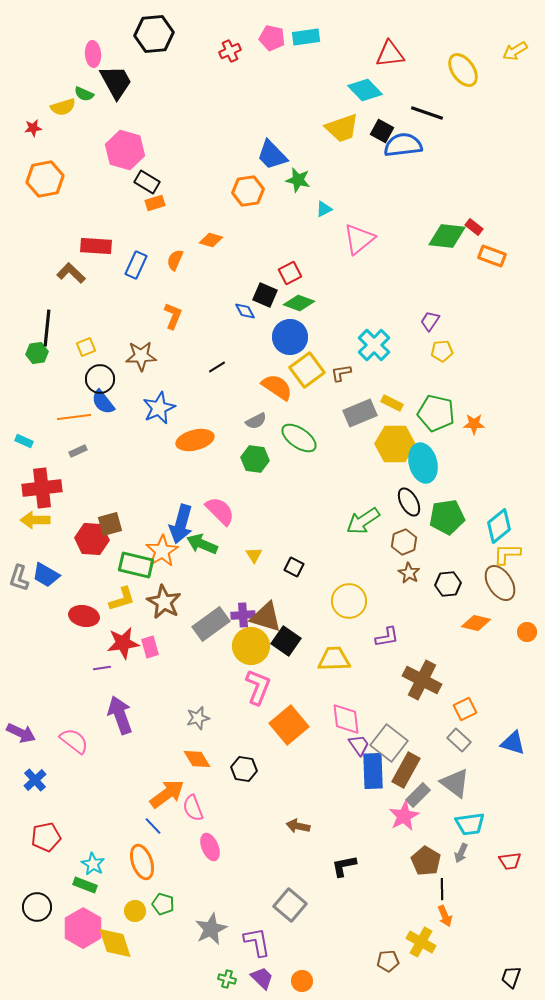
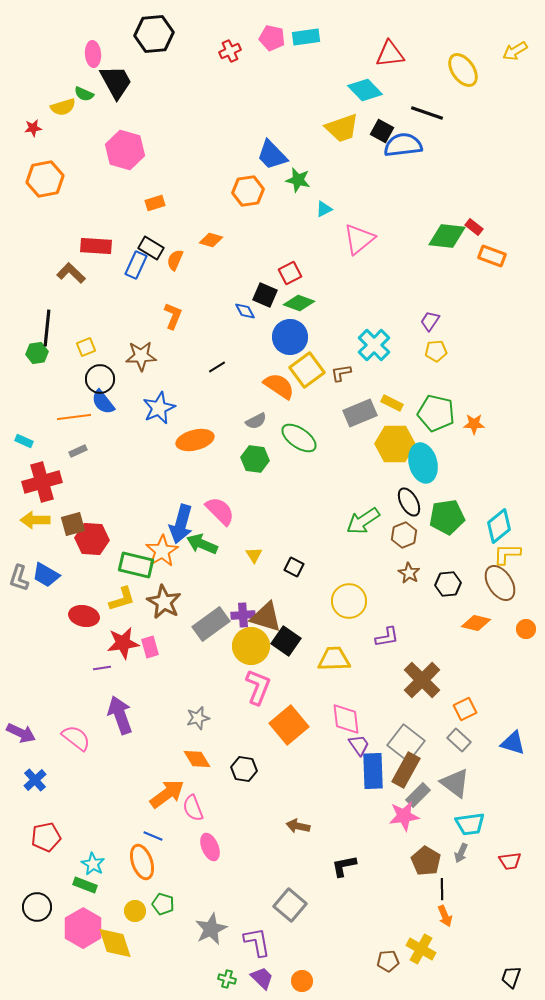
black rectangle at (147, 182): moved 4 px right, 66 px down
yellow pentagon at (442, 351): moved 6 px left
orange semicircle at (277, 387): moved 2 px right, 1 px up
red cross at (42, 488): moved 6 px up; rotated 9 degrees counterclockwise
brown square at (110, 524): moved 37 px left
brown hexagon at (404, 542): moved 7 px up
orange circle at (527, 632): moved 1 px left, 3 px up
brown cross at (422, 680): rotated 18 degrees clockwise
pink semicircle at (74, 741): moved 2 px right, 3 px up
gray square at (389, 743): moved 17 px right
pink star at (404, 816): rotated 20 degrees clockwise
blue line at (153, 826): moved 10 px down; rotated 24 degrees counterclockwise
yellow cross at (421, 942): moved 7 px down
